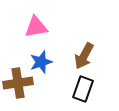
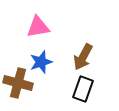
pink triangle: moved 2 px right
brown arrow: moved 1 px left, 1 px down
brown cross: rotated 24 degrees clockwise
